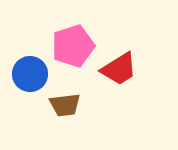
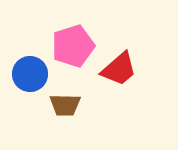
red trapezoid: rotated 9 degrees counterclockwise
brown trapezoid: rotated 8 degrees clockwise
